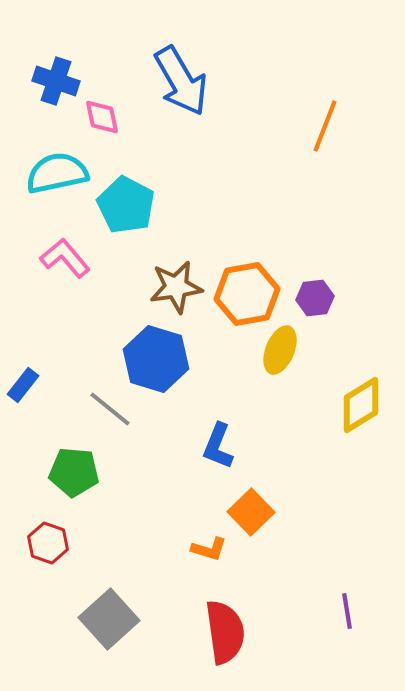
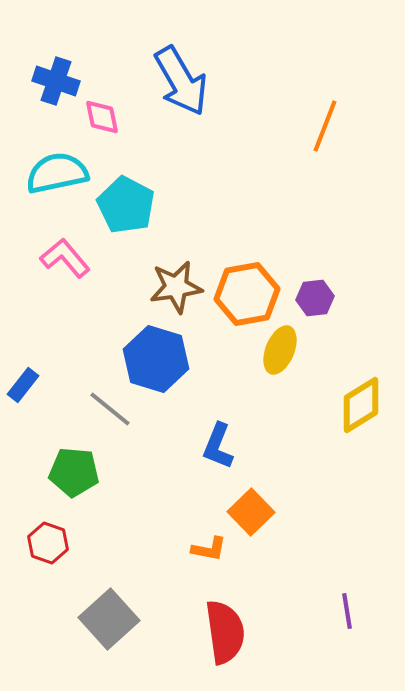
orange L-shape: rotated 6 degrees counterclockwise
